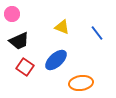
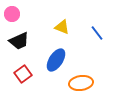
blue ellipse: rotated 15 degrees counterclockwise
red square: moved 2 px left, 7 px down; rotated 18 degrees clockwise
